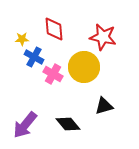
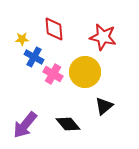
yellow circle: moved 1 px right, 5 px down
black triangle: rotated 24 degrees counterclockwise
